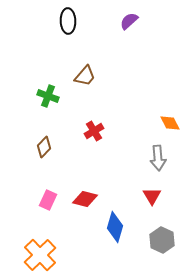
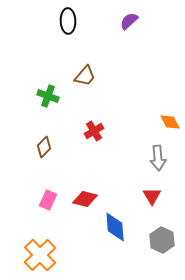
orange diamond: moved 1 px up
blue diamond: rotated 20 degrees counterclockwise
